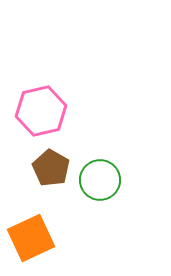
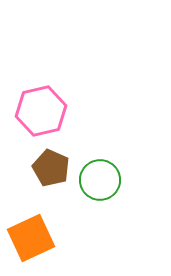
brown pentagon: rotated 6 degrees counterclockwise
